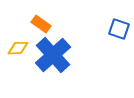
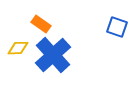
blue square: moved 2 px left, 2 px up
